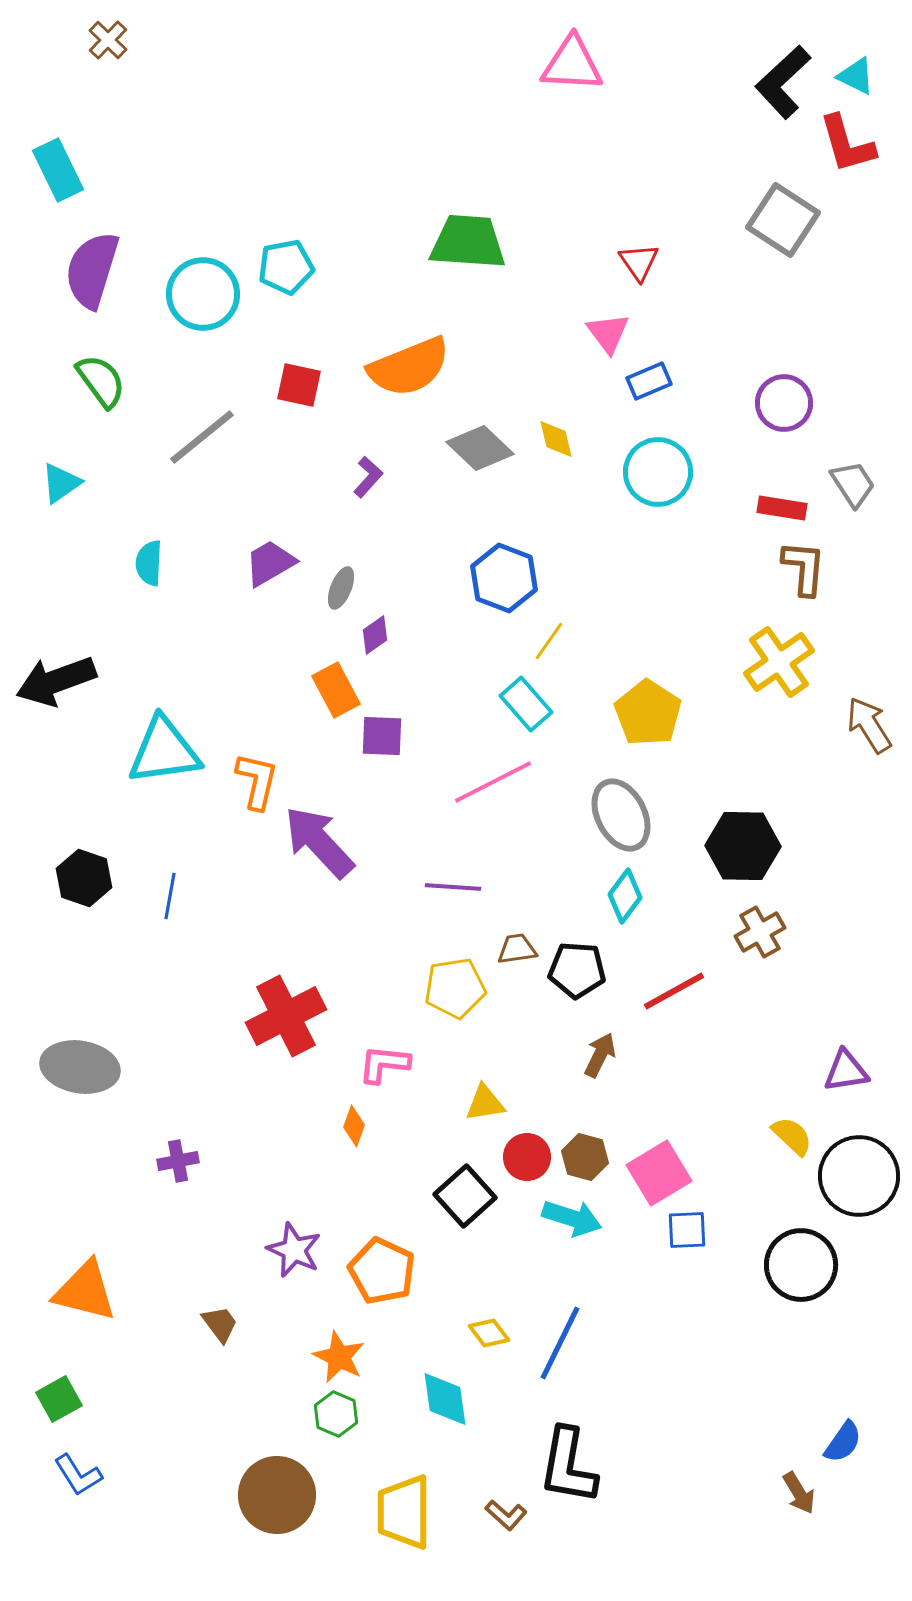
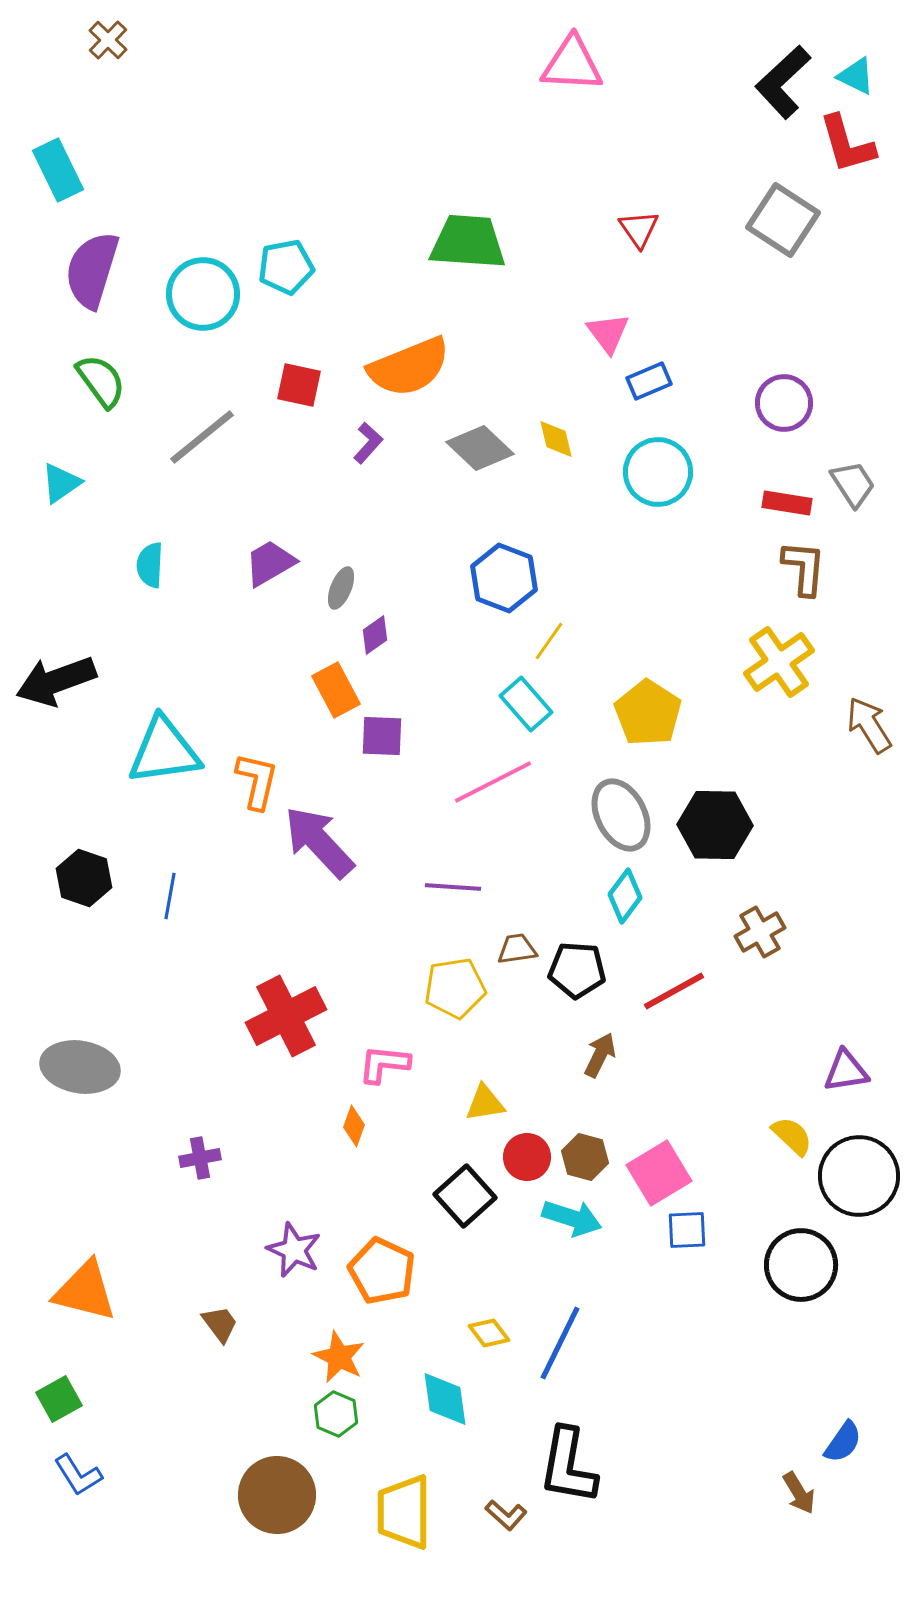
red triangle at (639, 262): moved 33 px up
purple L-shape at (368, 477): moved 34 px up
red rectangle at (782, 508): moved 5 px right, 5 px up
cyan semicircle at (149, 563): moved 1 px right, 2 px down
black hexagon at (743, 846): moved 28 px left, 21 px up
purple cross at (178, 1161): moved 22 px right, 3 px up
